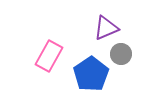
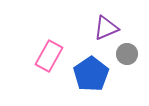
gray circle: moved 6 px right
